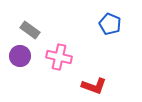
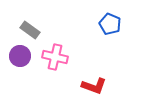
pink cross: moved 4 px left
